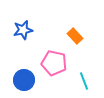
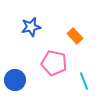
blue star: moved 8 px right, 3 px up
blue circle: moved 9 px left
